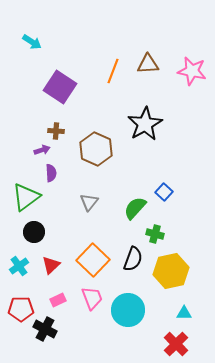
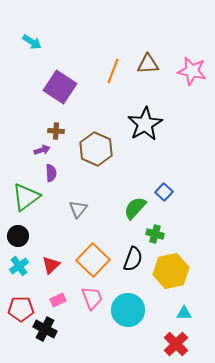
gray triangle: moved 11 px left, 7 px down
black circle: moved 16 px left, 4 px down
